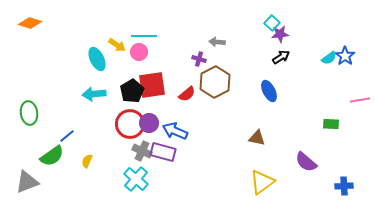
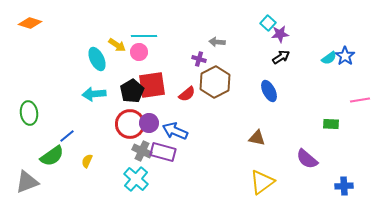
cyan square: moved 4 px left
purple semicircle: moved 1 px right, 3 px up
